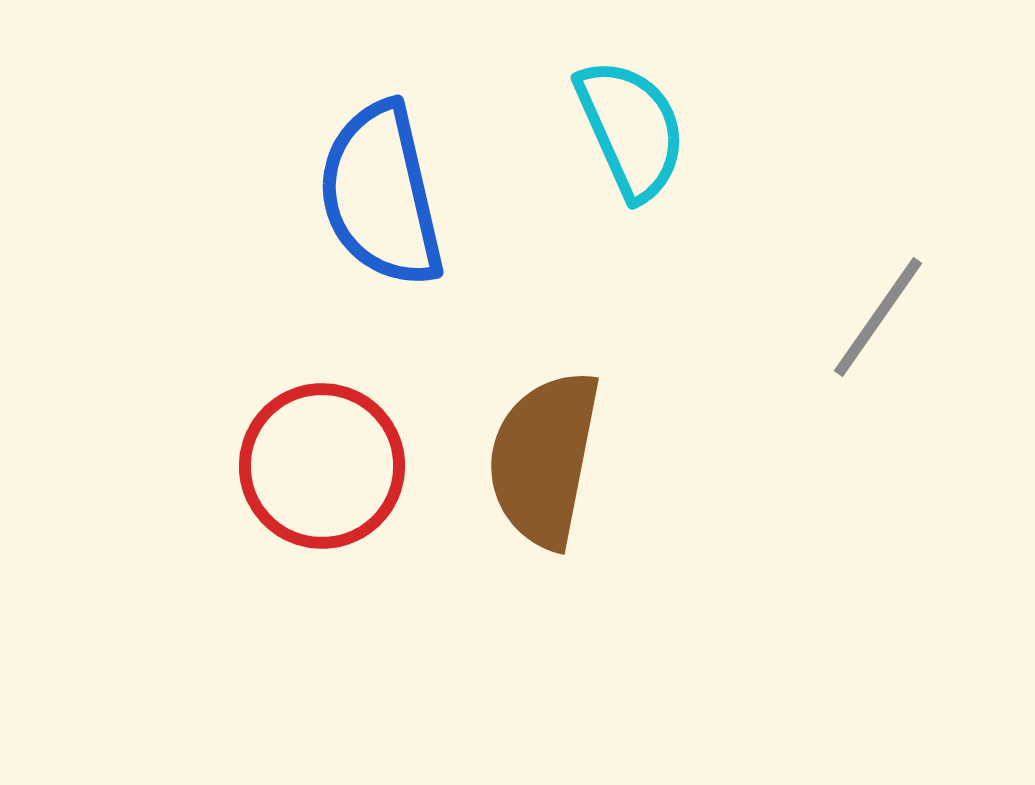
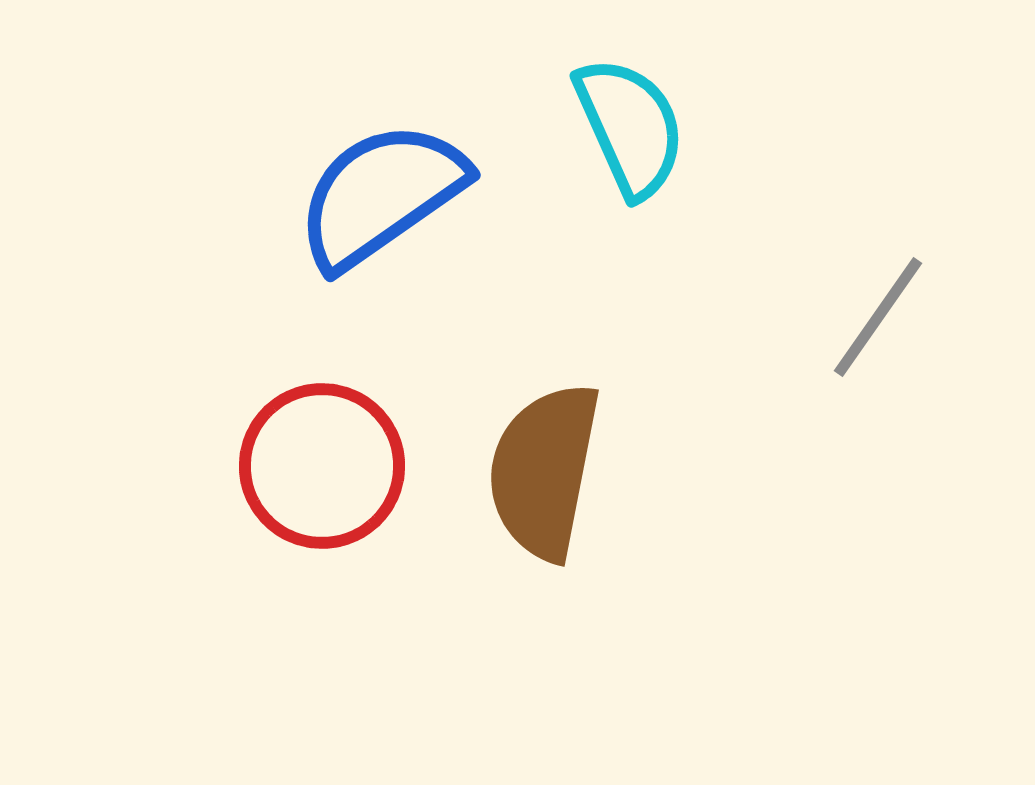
cyan semicircle: moved 1 px left, 2 px up
blue semicircle: rotated 68 degrees clockwise
brown semicircle: moved 12 px down
